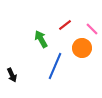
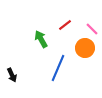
orange circle: moved 3 px right
blue line: moved 3 px right, 2 px down
